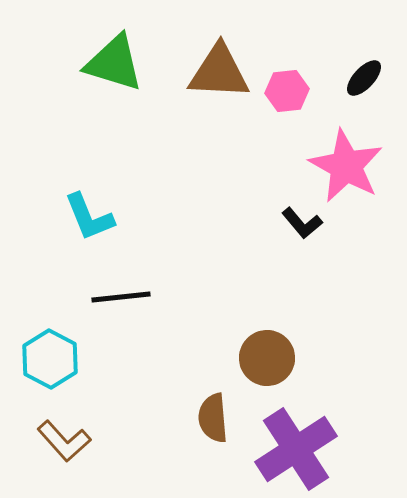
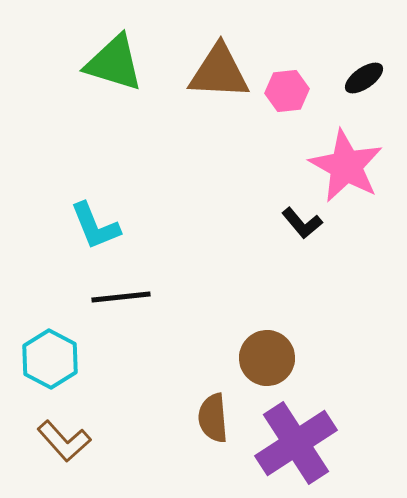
black ellipse: rotated 12 degrees clockwise
cyan L-shape: moved 6 px right, 9 px down
purple cross: moved 6 px up
